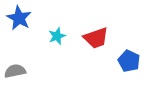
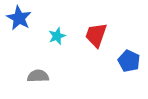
red trapezoid: moved 3 px up; rotated 128 degrees clockwise
gray semicircle: moved 23 px right, 5 px down; rotated 10 degrees clockwise
